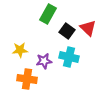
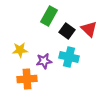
green rectangle: moved 1 px right, 2 px down
red triangle: moved 1 px right, 1 px down
orange cross: rotated 12 degrees counterclockwise
